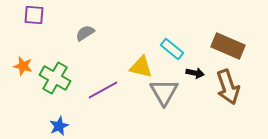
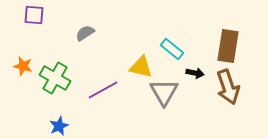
brown rectangle: rotated 76 degrees clockwise
